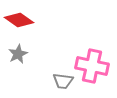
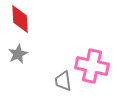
red diamond: moved 1 px right, 1 px up; rotated 52 degrees clockwise
gray trapezoid: rotated 75 degrees clockwise
